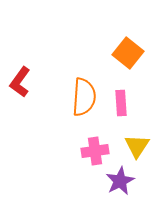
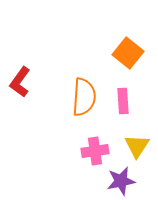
pink rectangle: moved 2 px right, 2 px up
purple star: moved 1 px right; rotated 16 degrees clockwise
